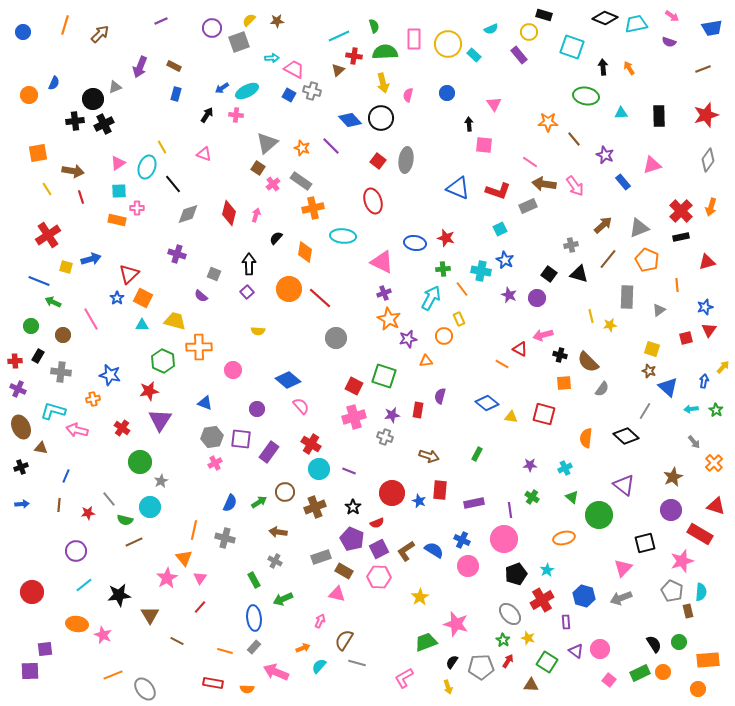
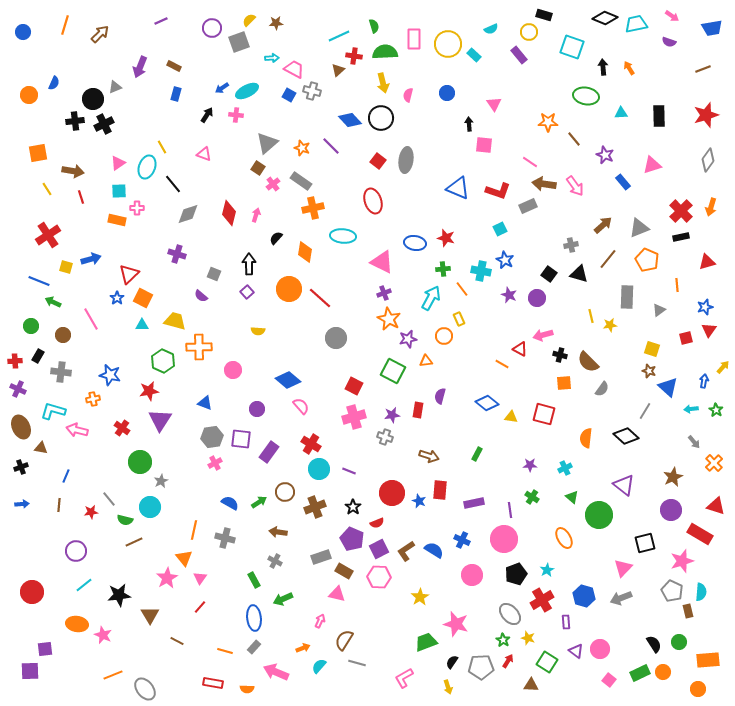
brown star at (277, 21): moved 1 px left, 2 px down
green square at (384, 376): moved 9 px right, 5 px up; rotated 10 degrees clockwise
blue semicircle at (230, 503): rotated 84 degrees counterclockwise
red star at (88, 513): moved 3 px right, 1 px up
orange ellipse at (564, 538): rotated 75 degrees clockwise
pink circle at (468, 566): moved 4 px right, 9 px down
